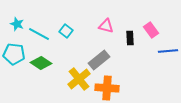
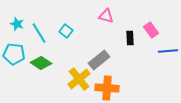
pink triangle: moved 10 px up
cyan line: moved 1 px up; rotated 30 degrees clockwise
